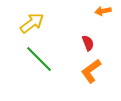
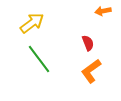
green line: rotated 8 degrees clockwise
